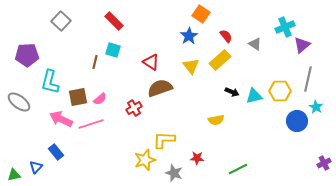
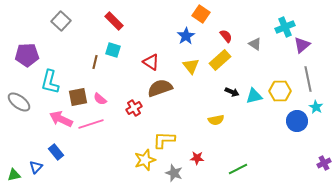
blue star: moved 3 px left
gray line: rotated 25 degrees counterclockwise
pink semicircle: rotated 80 degrees clockwise
